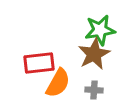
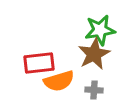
orange semicircle: moved 1 px right, 2 px up; rotated 44 degrees clockwise
